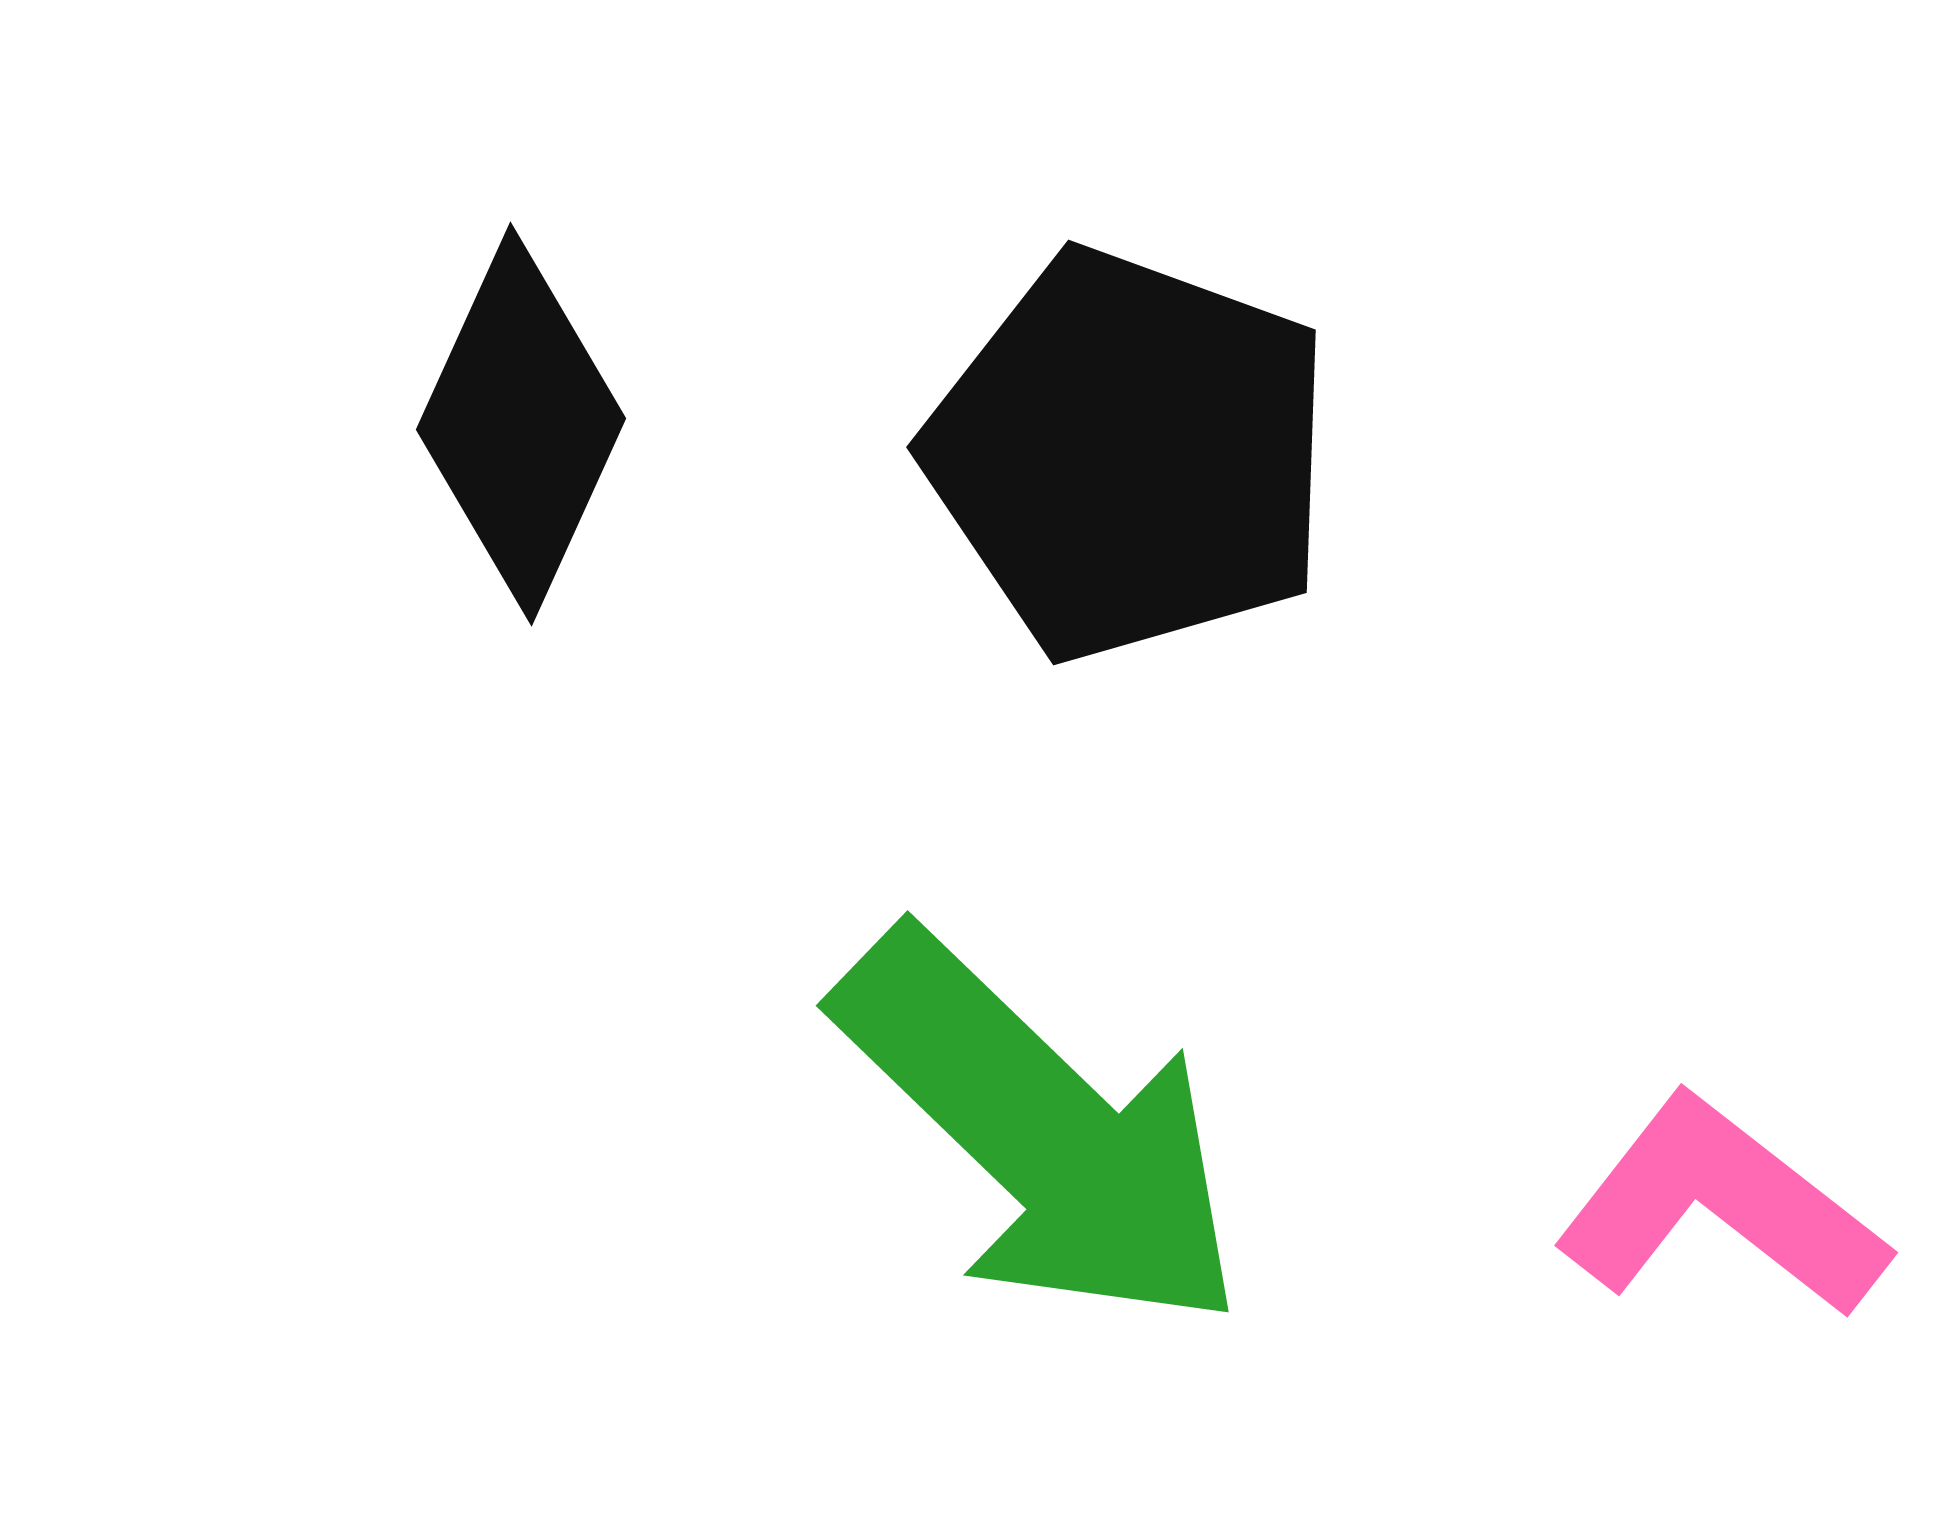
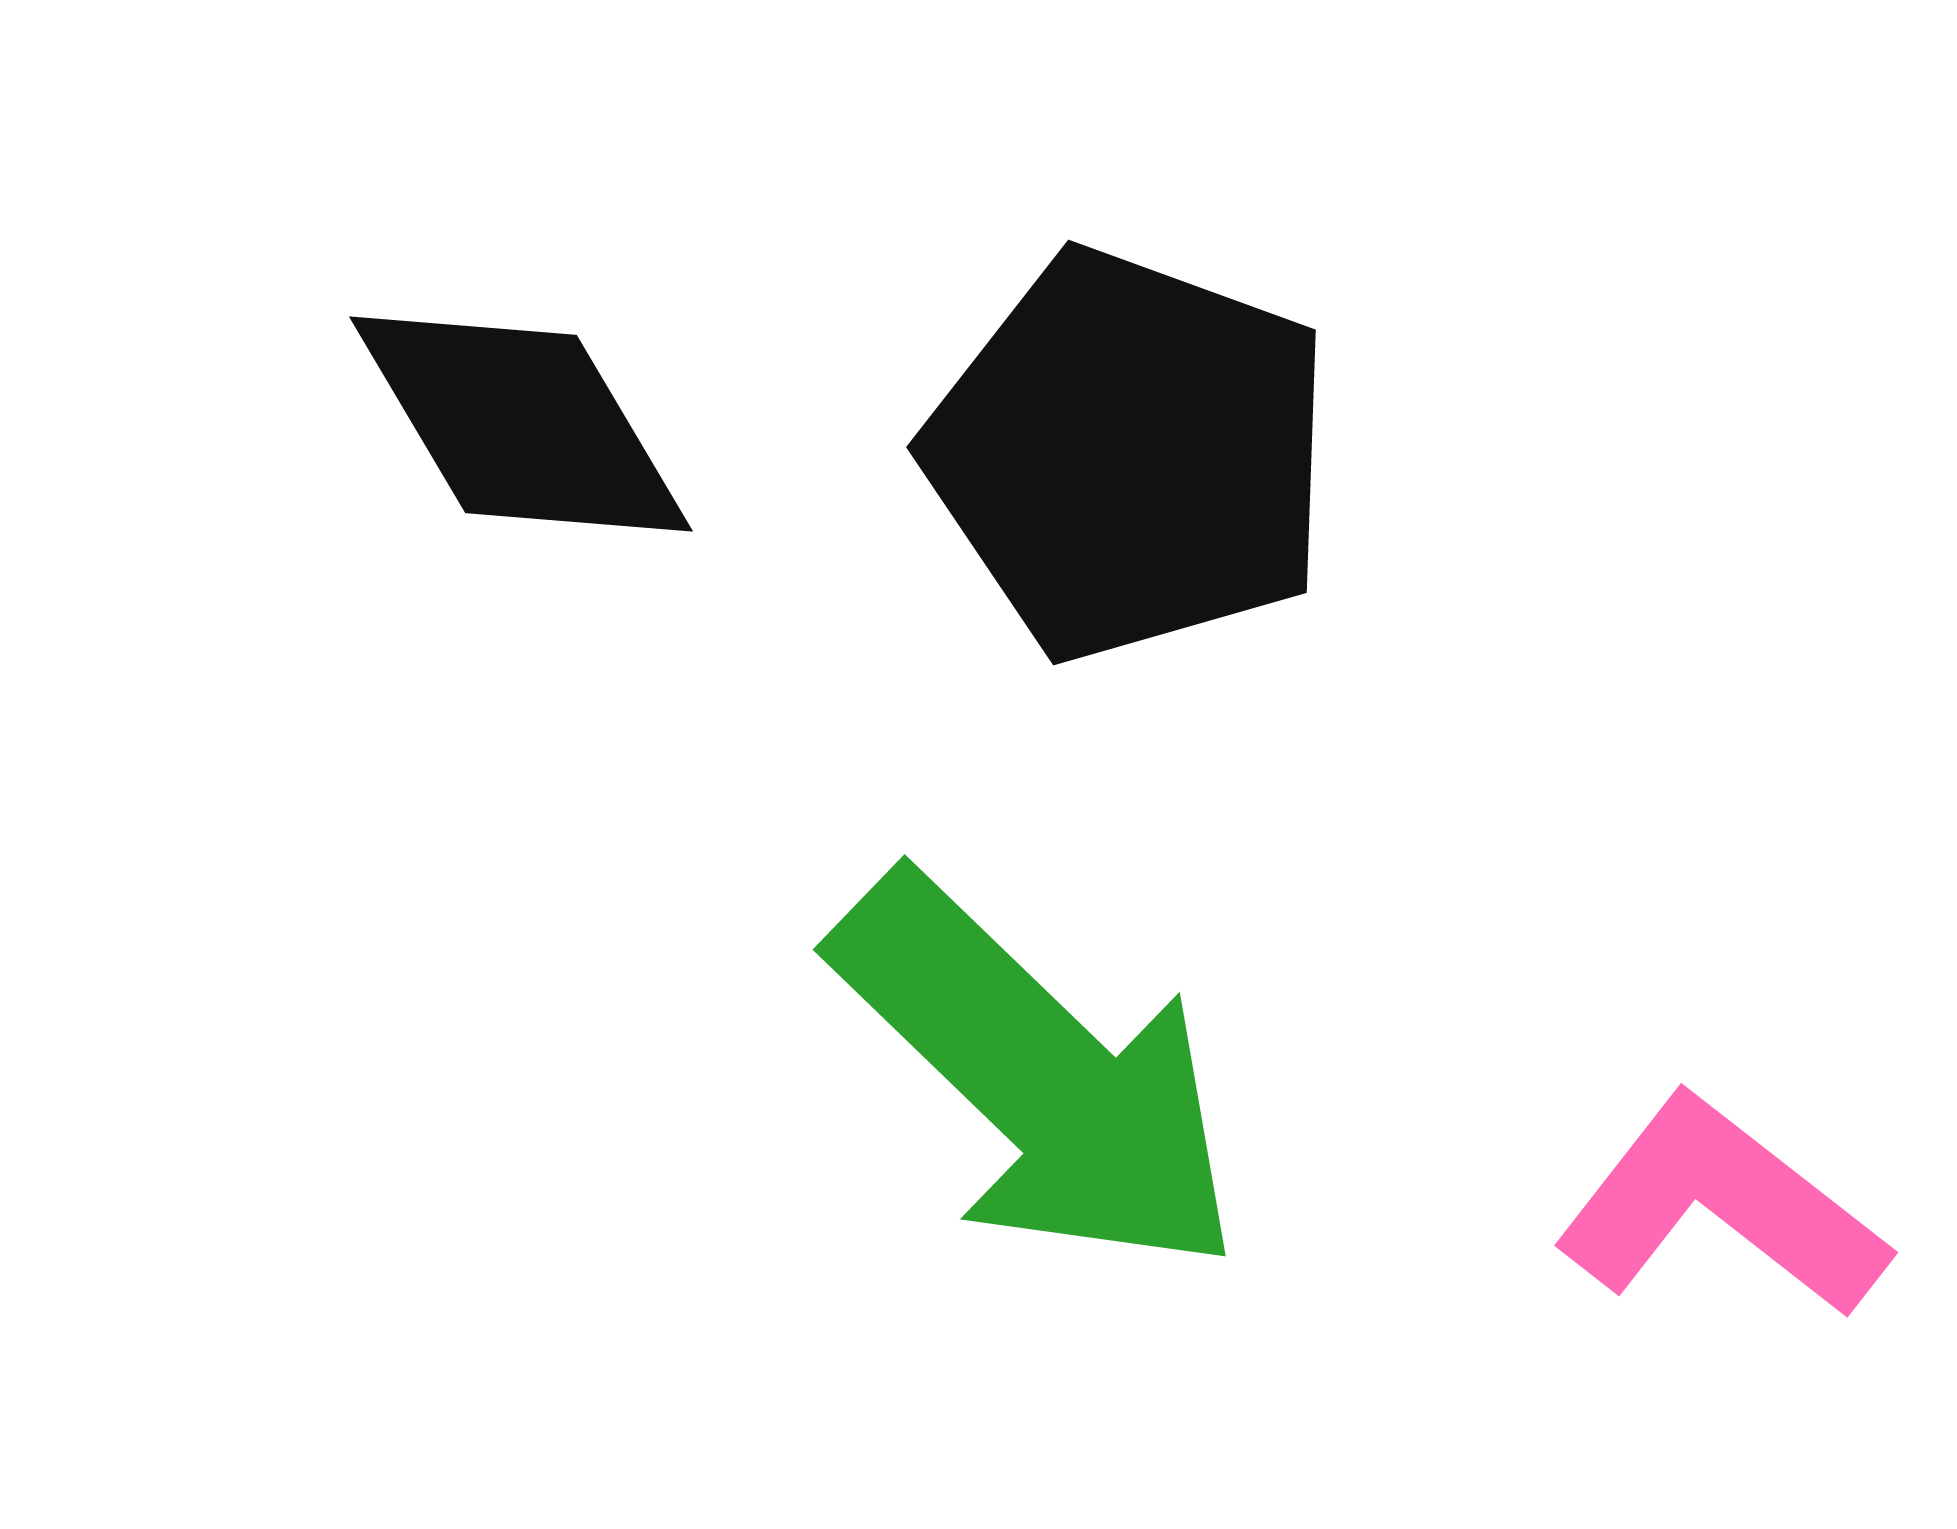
black diamond: rotated 55 degrees counterclockwise
green arrow: moved 3 px left, 56 px up
